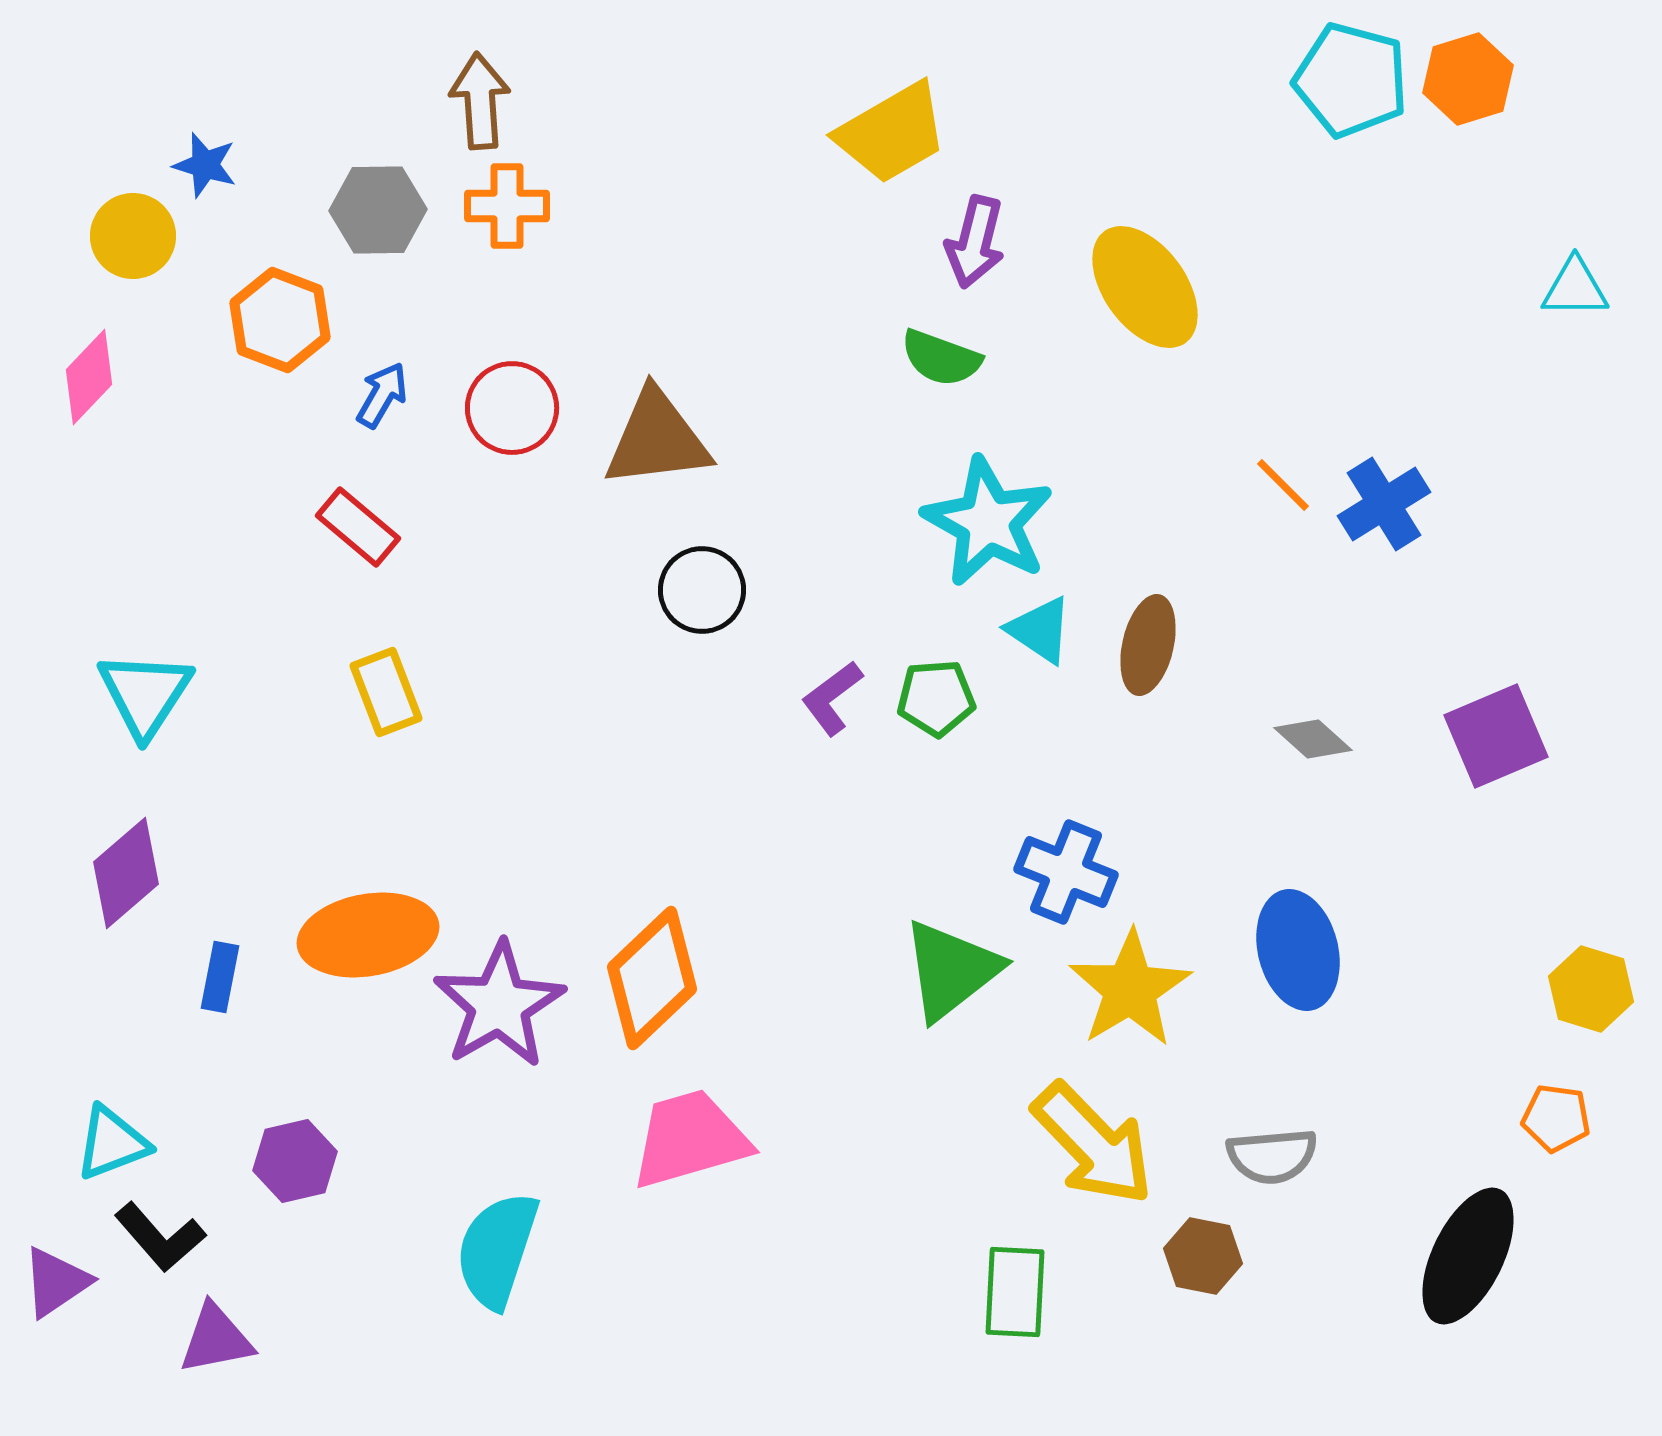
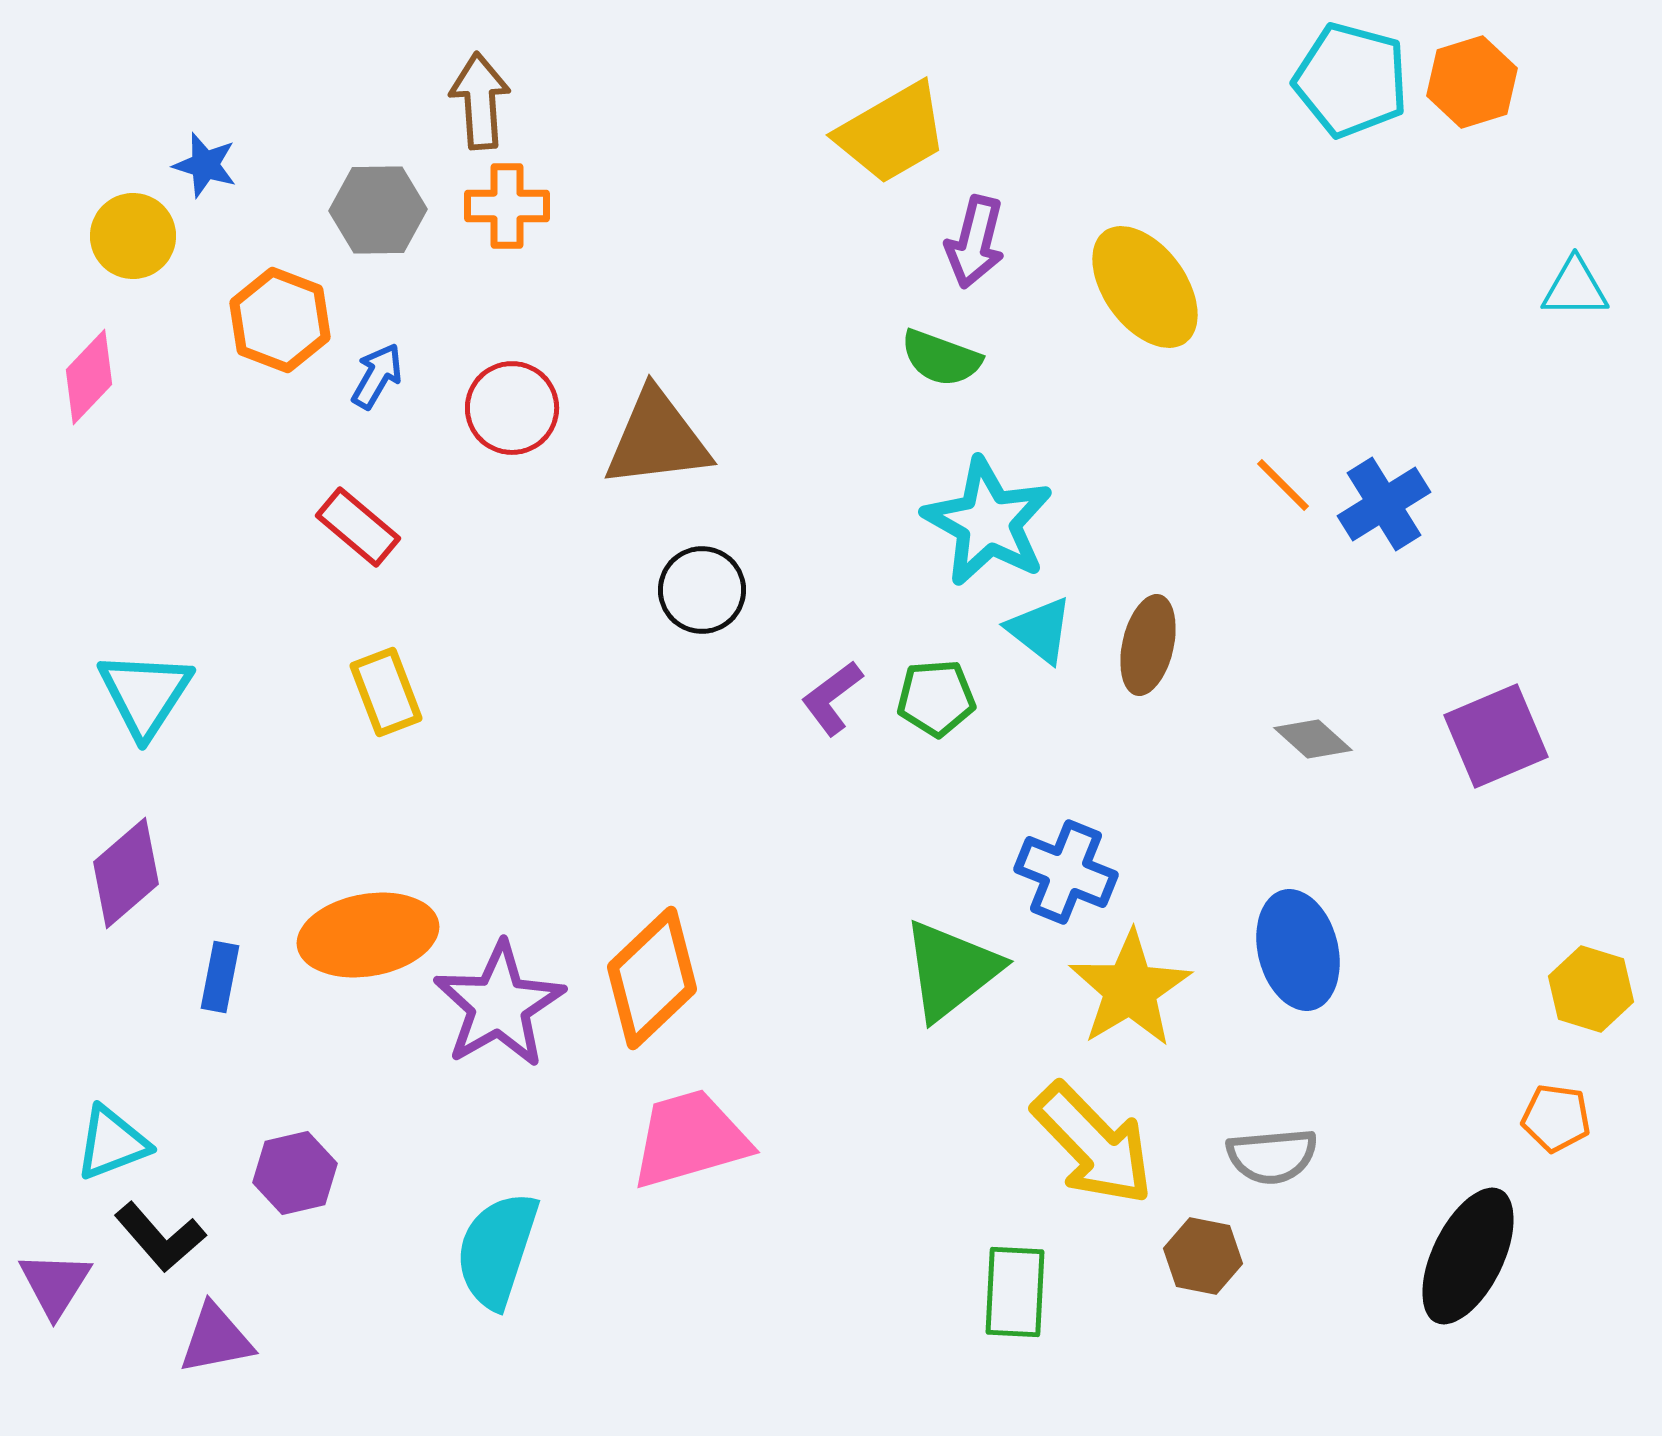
orange hexagon at (1468, 79): moved 4 px right, 3 px down
blue arrow at (382, 395): moved 5 px left, 19 px up
cyan triangle at (1040, 630): rotated 4 degrees clockwise
purple hexagon at (295, 1161): moved 12 px down
purple triangle at (56, 1282): moved 1 px left, 2 px down; rotated 24 degrees counterclockwise
